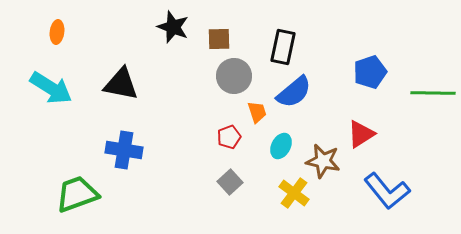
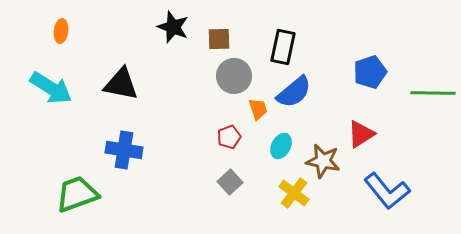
orange ellipse: moved 4 px right, 1 px up
orange trapezoid: moved 1 px right, 3 px up
